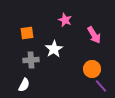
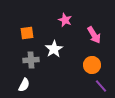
orange circle: moved 4 px up
